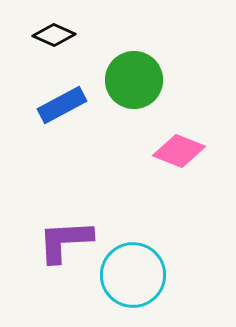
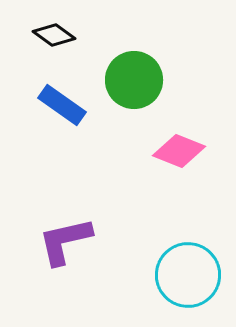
black diamond: rotated 12 degrees clockwise
blue rectangle: rotated 63 degrees clockwise
purple L-shape: rotated 10 degrees counterclockwise
cyan circle: moved 55 px right
